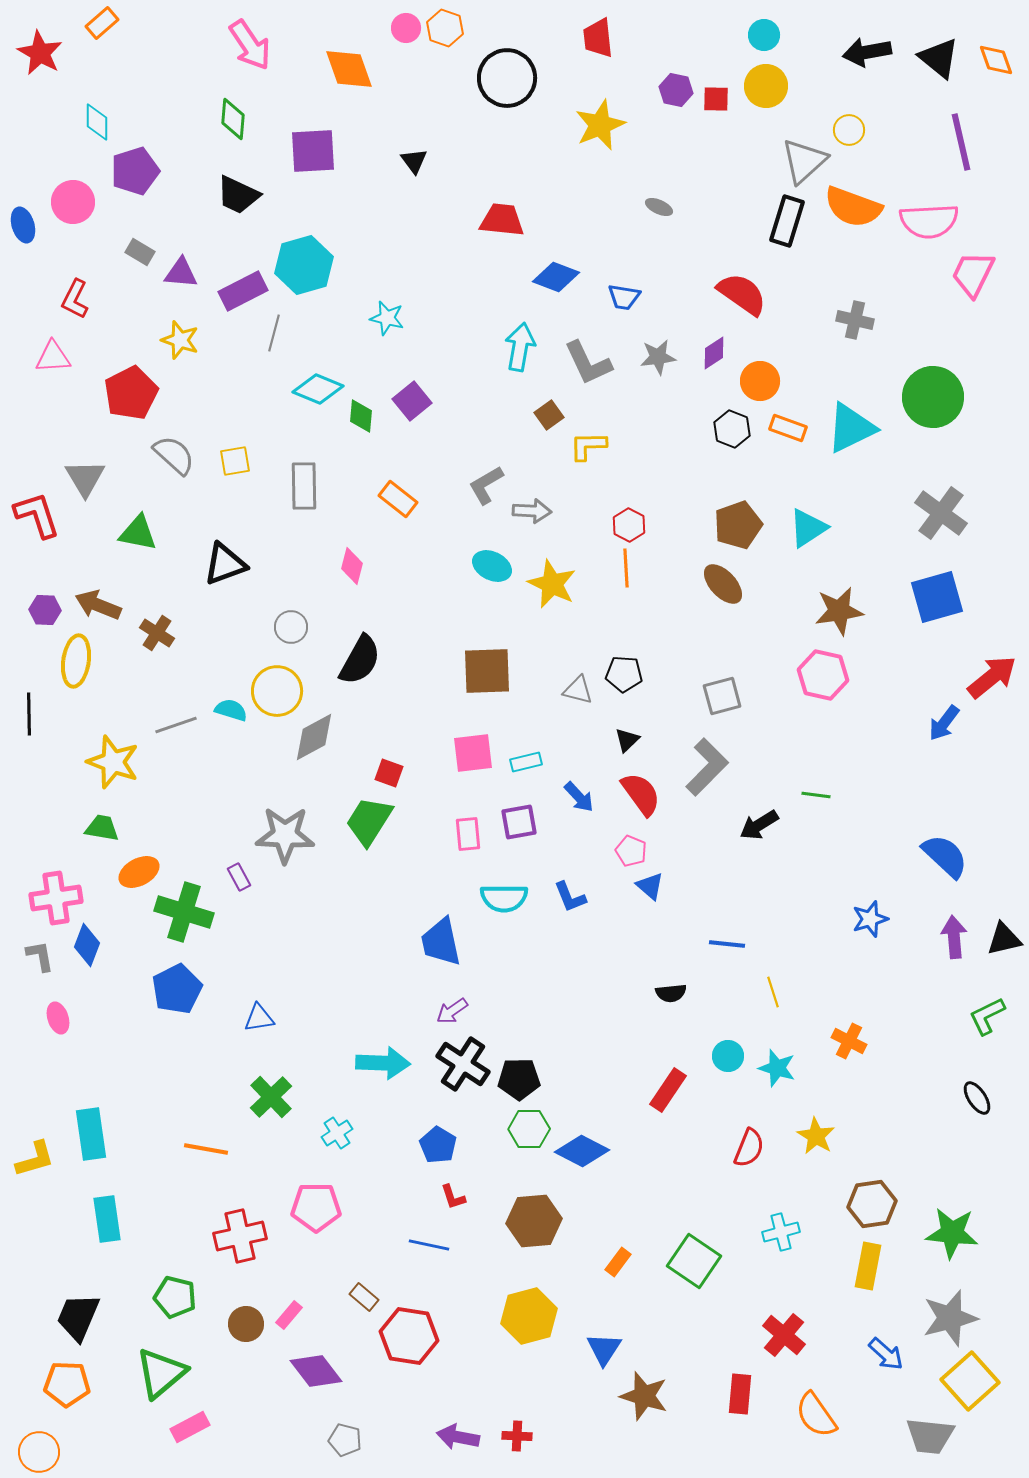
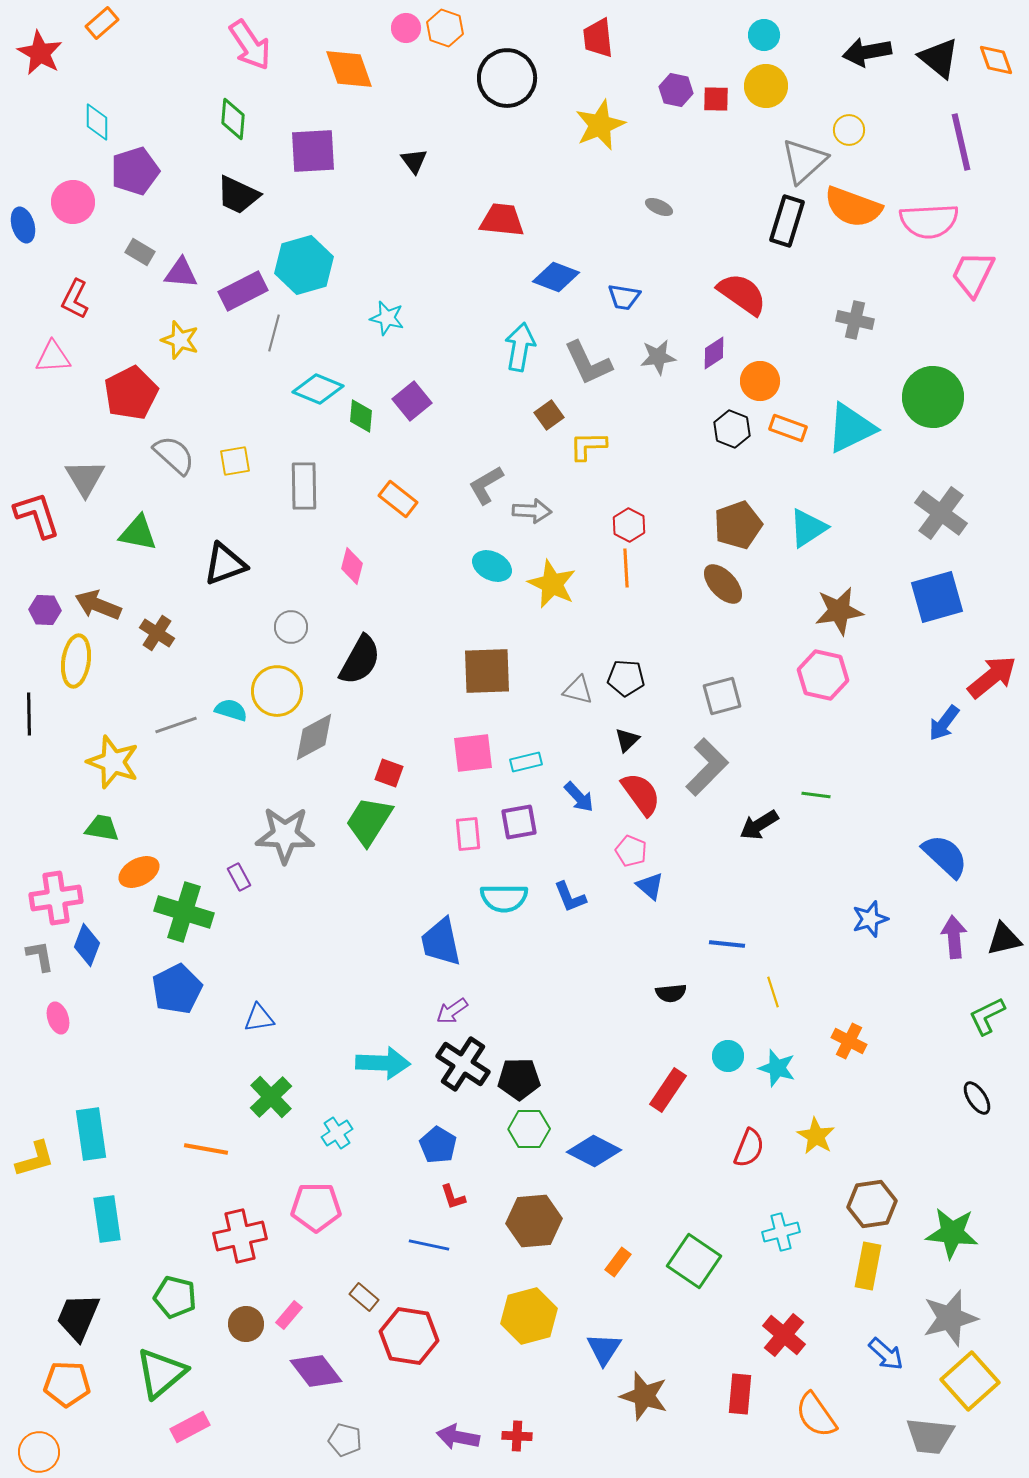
black pentagon at (624, 674): moved 2 px right, 4 px down
blue diamond at (582, 1151): moved 12 px right
